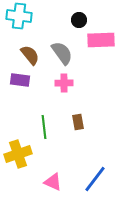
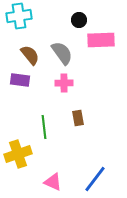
cyan cross: rotated 15 degrees counterclockwise
brown rectangle: moved 4 px up
